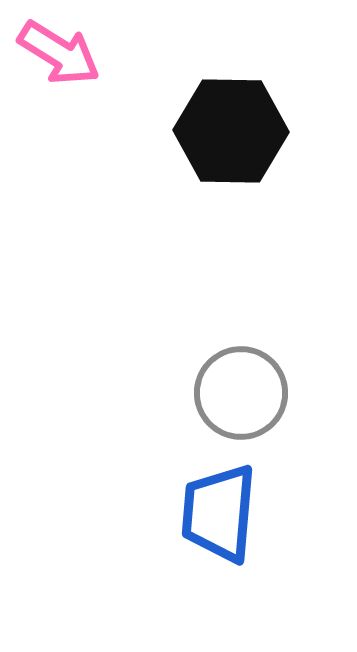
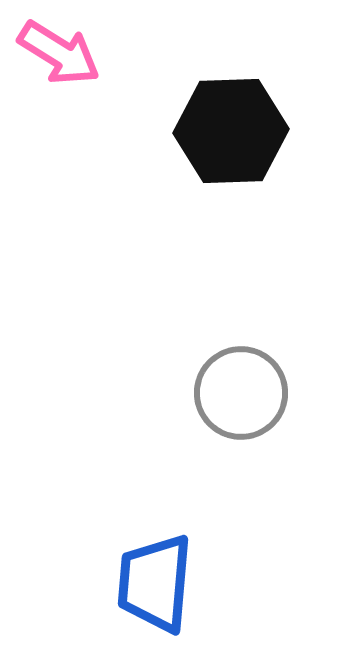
black hexagon: rotated 3 degrees counterclockwise
blue trapezoid: moved 64 px left, 70 px down
